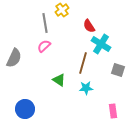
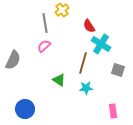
gray semicircle: moved 1 px left, 2 px down
